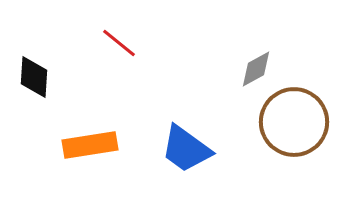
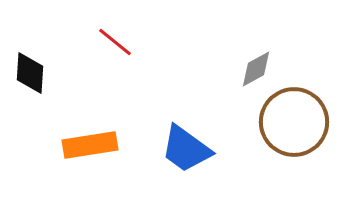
red line: moved 4 px left, 1 px up
black diamond: moved 4 px left, 4 px up
